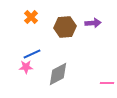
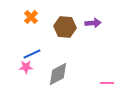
brown hexagon: rotated 10 degrees clockwise
